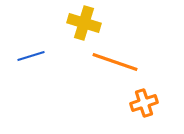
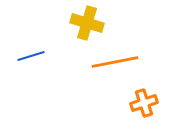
yellow cross: moved 3 px right
orange line: rotated 30 degrees counterclockwise
